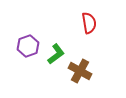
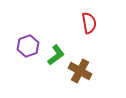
green L-shape: moved 1 px down
